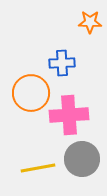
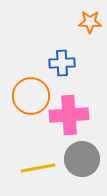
orange circle: moved 3 px down
